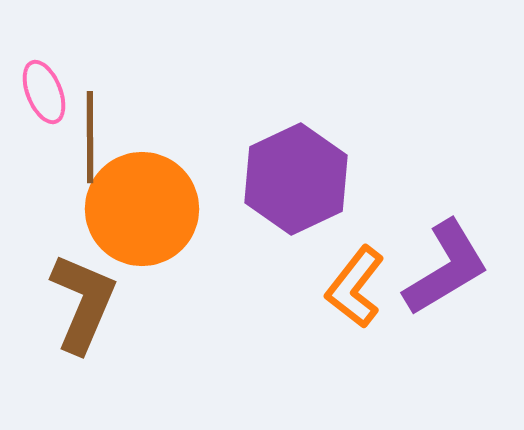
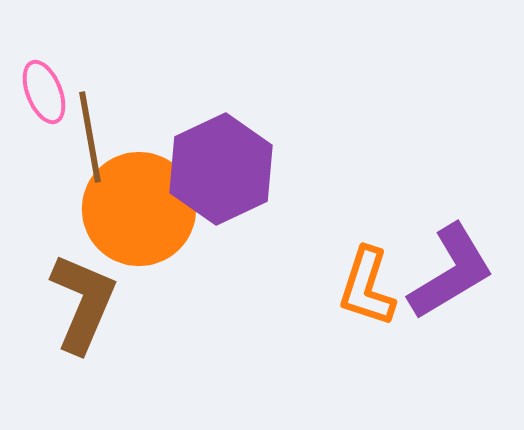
brown line: rotated 10 degrees counterclockwise
purple hexagon: moved 75 px left, 10 px up
orange circle: moved 3 px left
purple L-shape: moved 5 px right, 4 px down
orange L-shape: moved 12 px right; rotated 20 degrees counterclockwise
